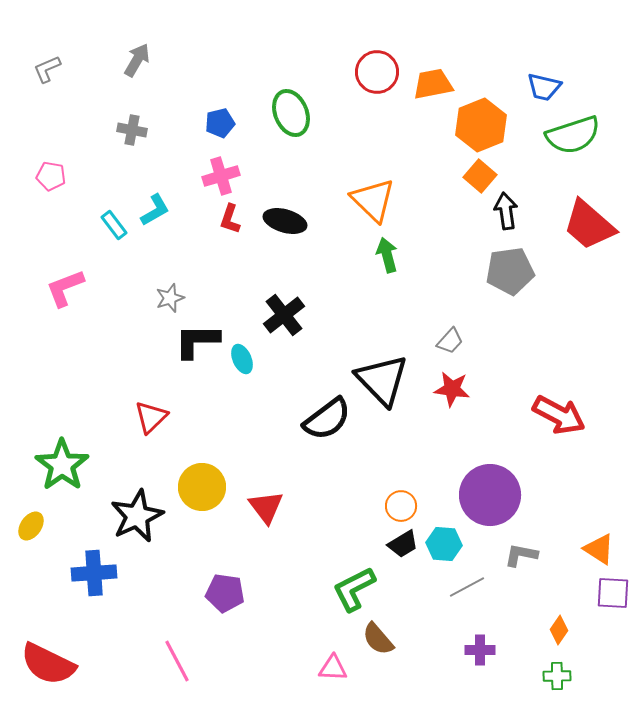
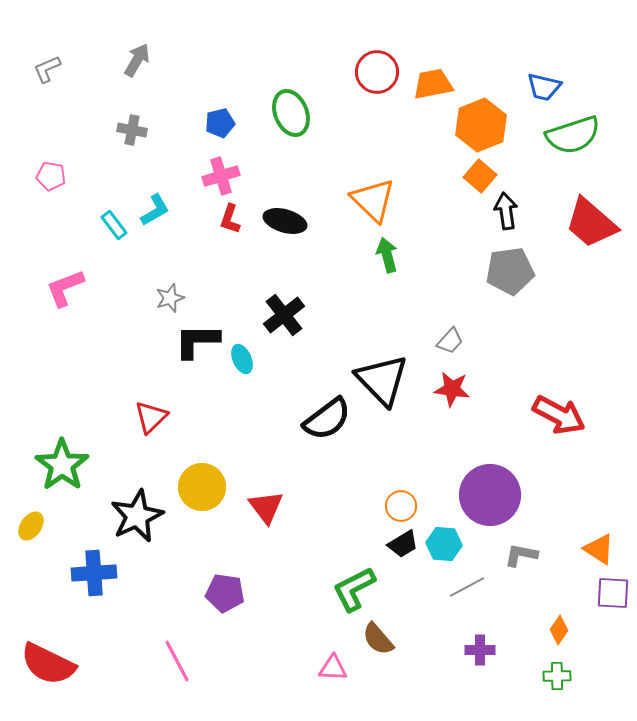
red trapezoid at (589, 225): moved 2 px right, 2 px up
